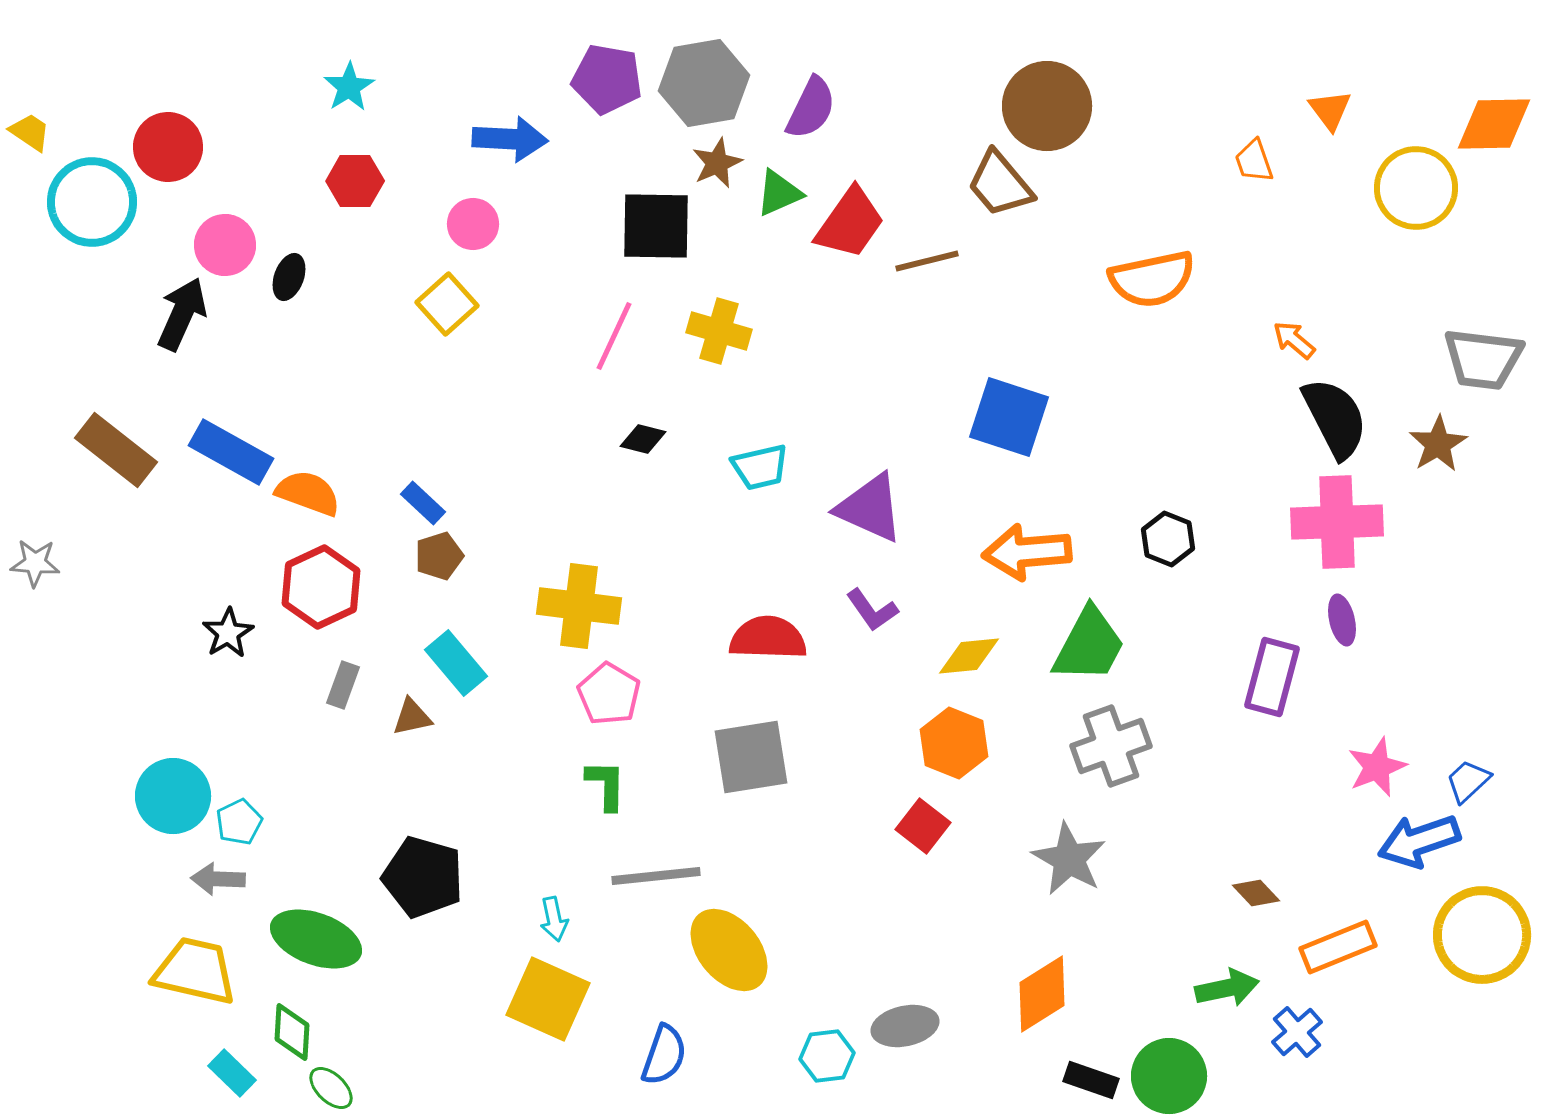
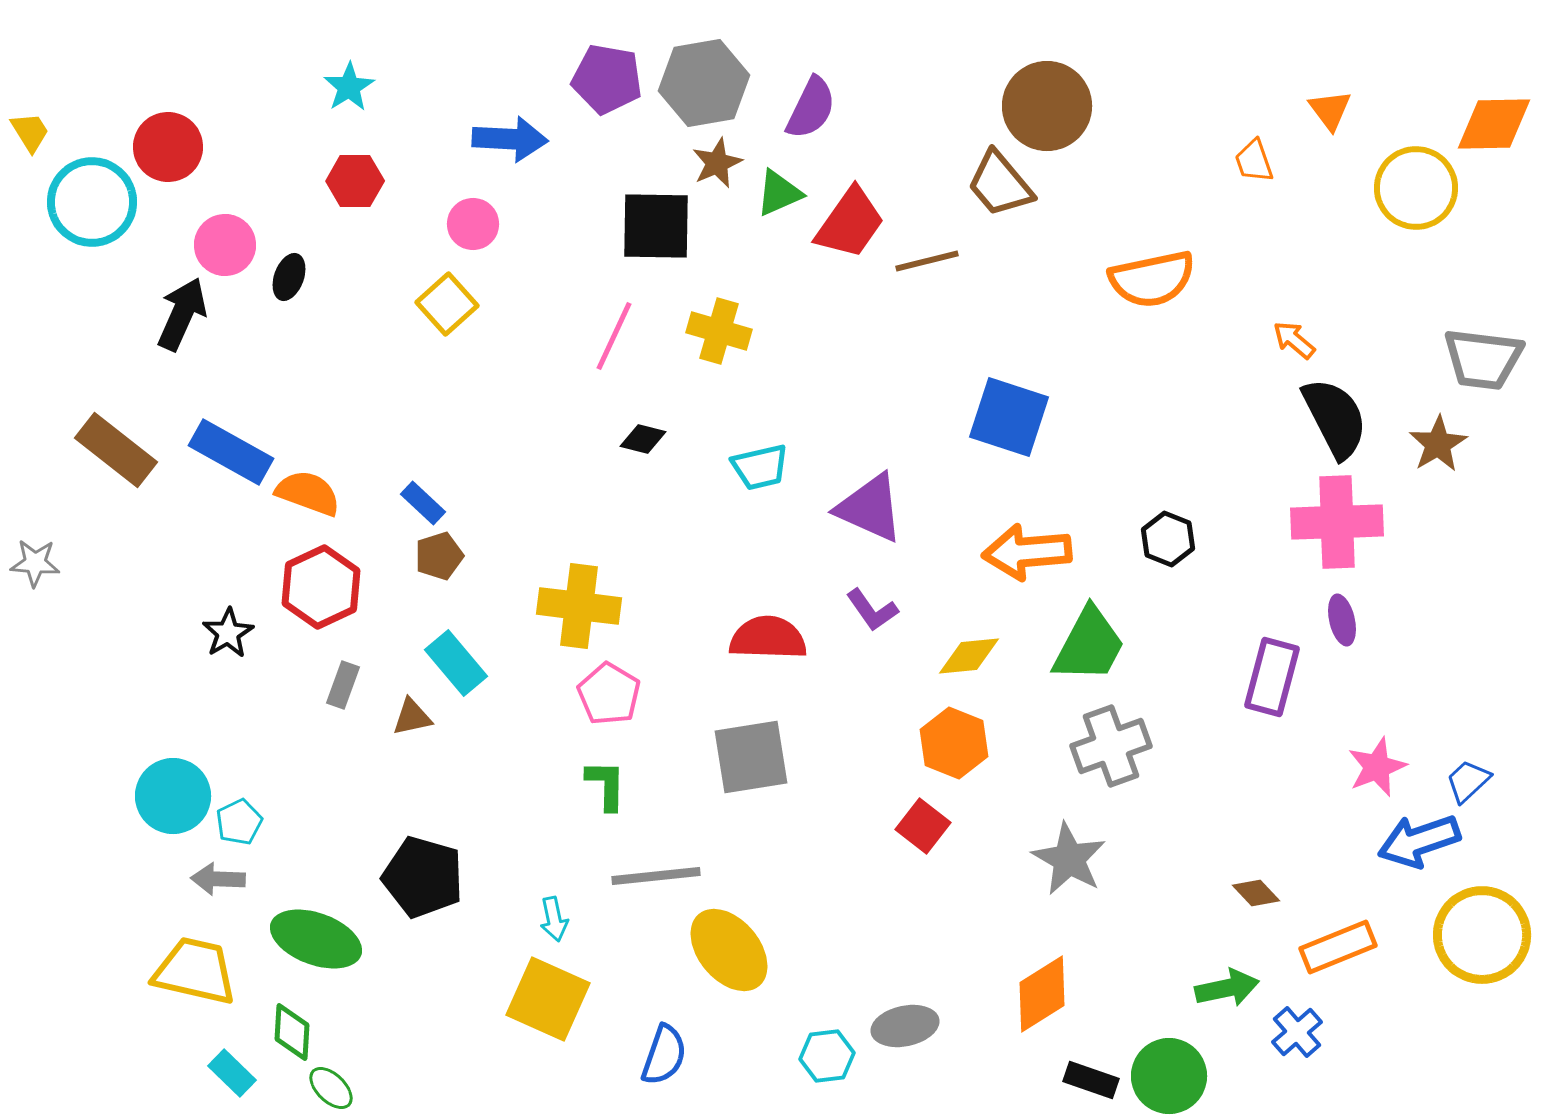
yellow trapezoid at (30, 132): rotated 24 degrees clockwise
